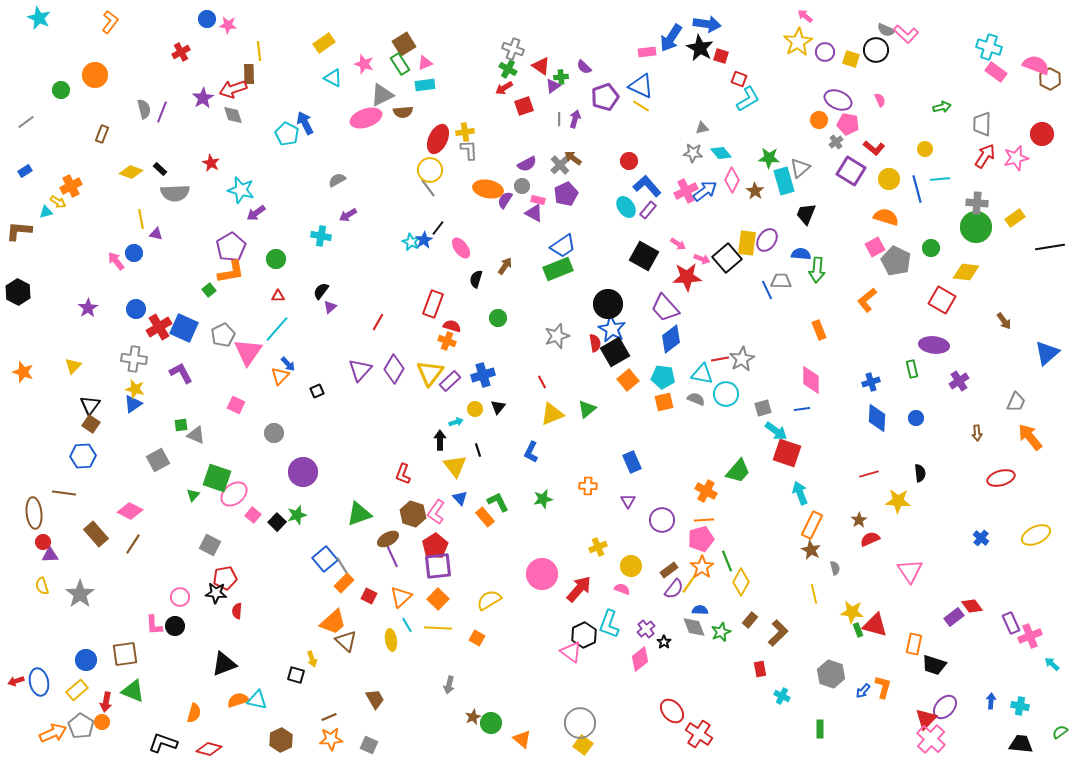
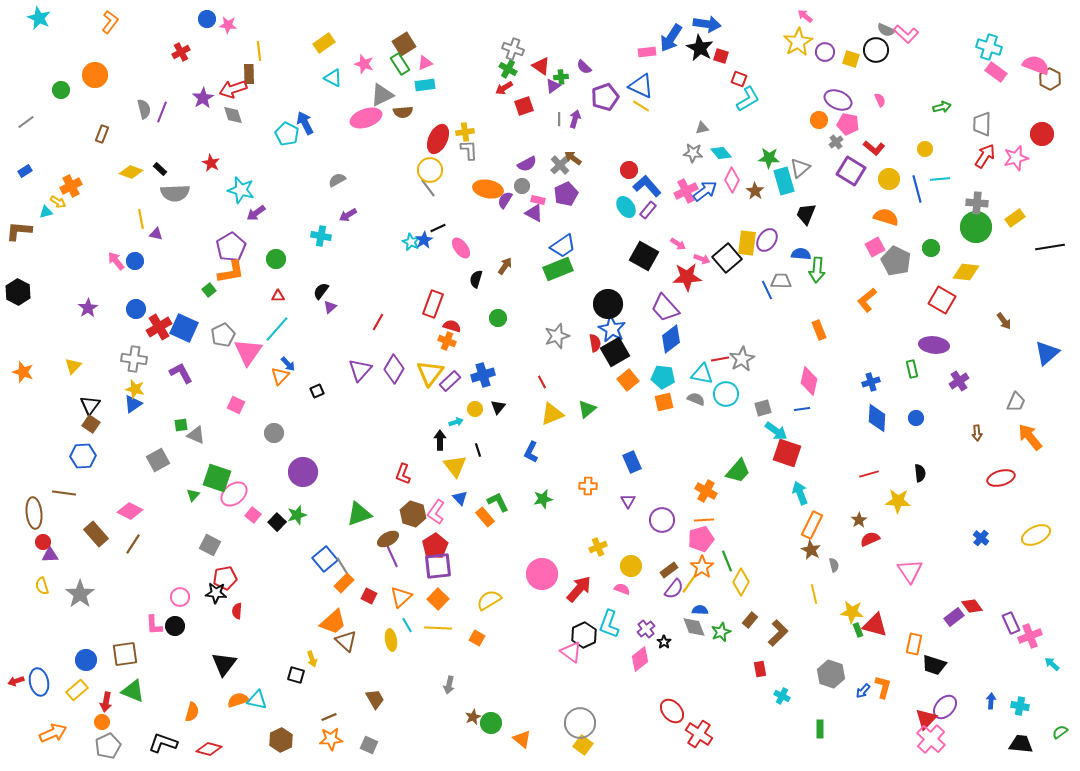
red circle at (629, 161): moved 9 px down
black line at (438, 228): rotated 28 degrees clockwise
blue circle at (134, 253): moved 1 px right, 8 px down
pink diamond at (811, 380): moved 2 px left, 1 px down; rotated 12 degrees clockwise
gray semicircle at (835, 568): moved 1 px left, 3 px up
black triangle at (224, 664): rotated 32 degrees counterclockwise
orange semicircle at (194, 713): moved 2 px left, 1 px up
gray pentagon at (81, 726): moved 27 px right, 20 px down; rotated 15 degrees clockwise
